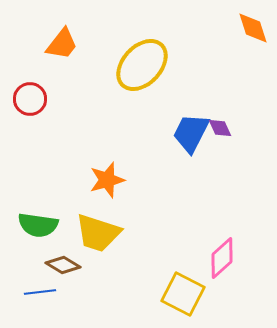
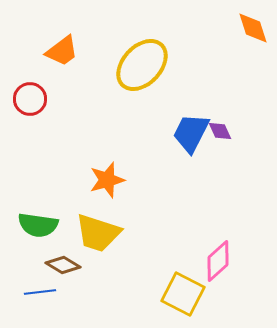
orange trapezoid: moved 7 px down; rotated 15 degrees clockwise
purple diamond: moved 3 px down
pink diamond: moved 4 px left, 3 px down
